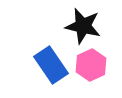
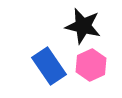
blue rectangle: moved 2 px left, 1 px down
